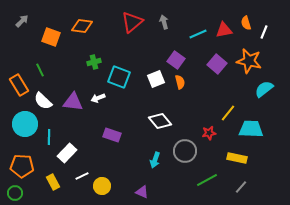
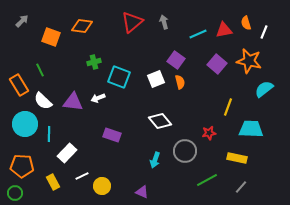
yellow line at (228, 113): moved 6 px up; rotated 18 degrees counterclockwise
cyan line at (49, 137): moved 3 px up
